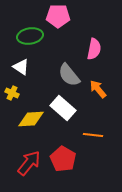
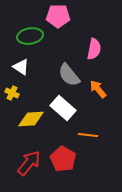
orange line: moved 5 px left
